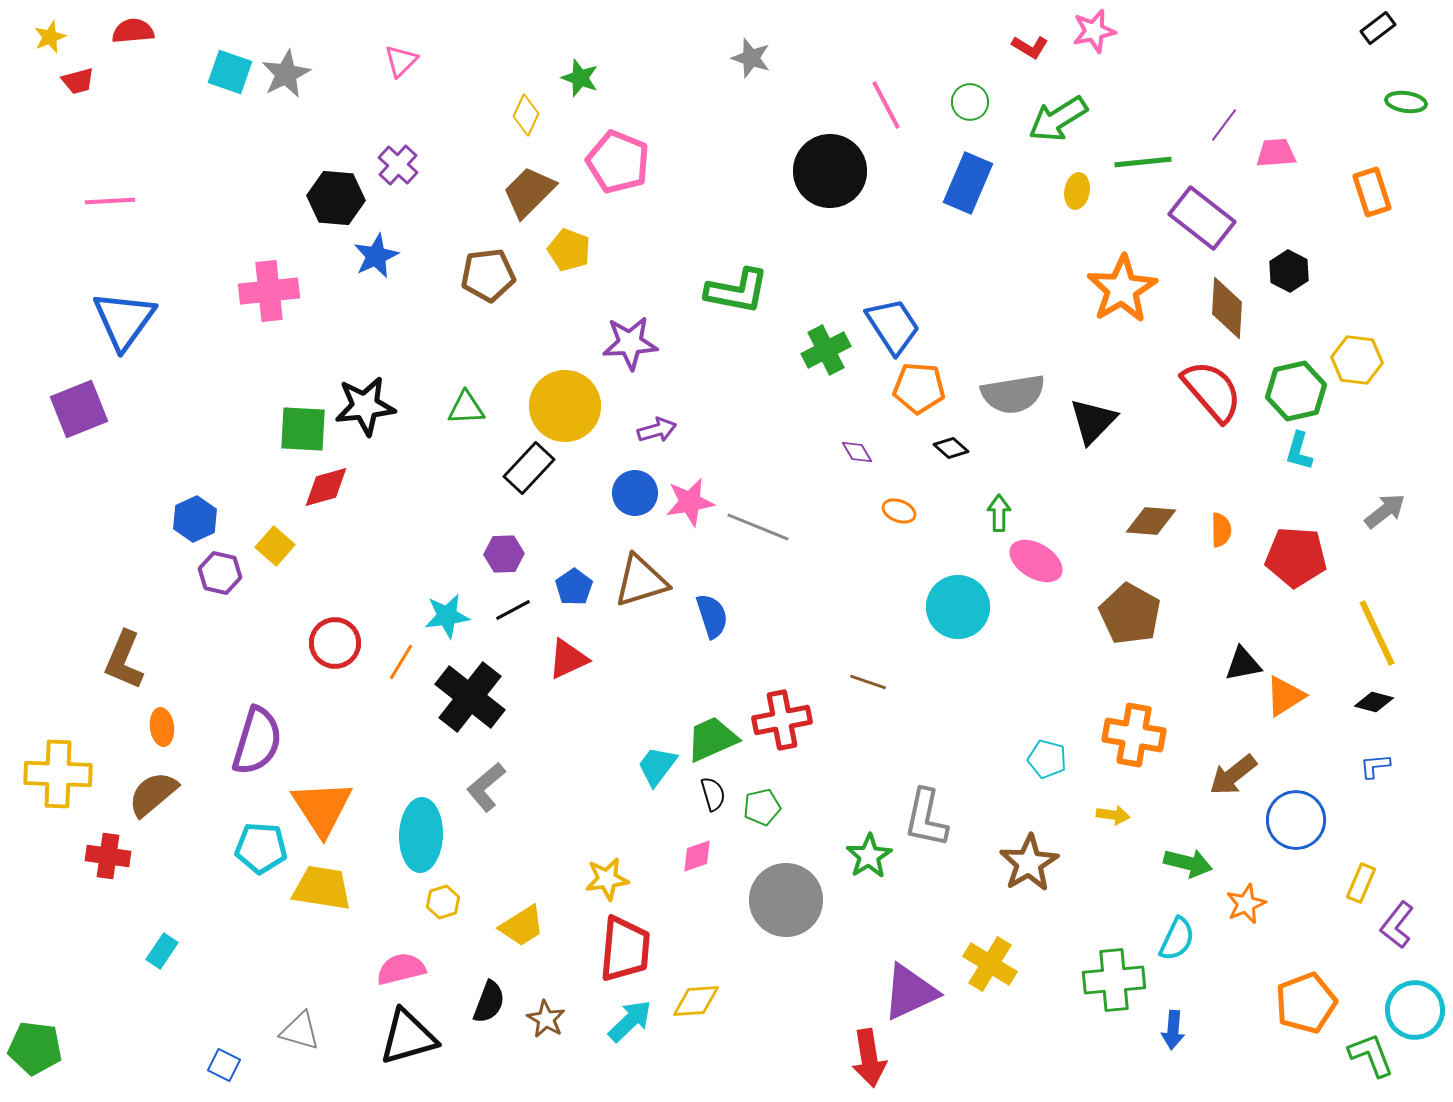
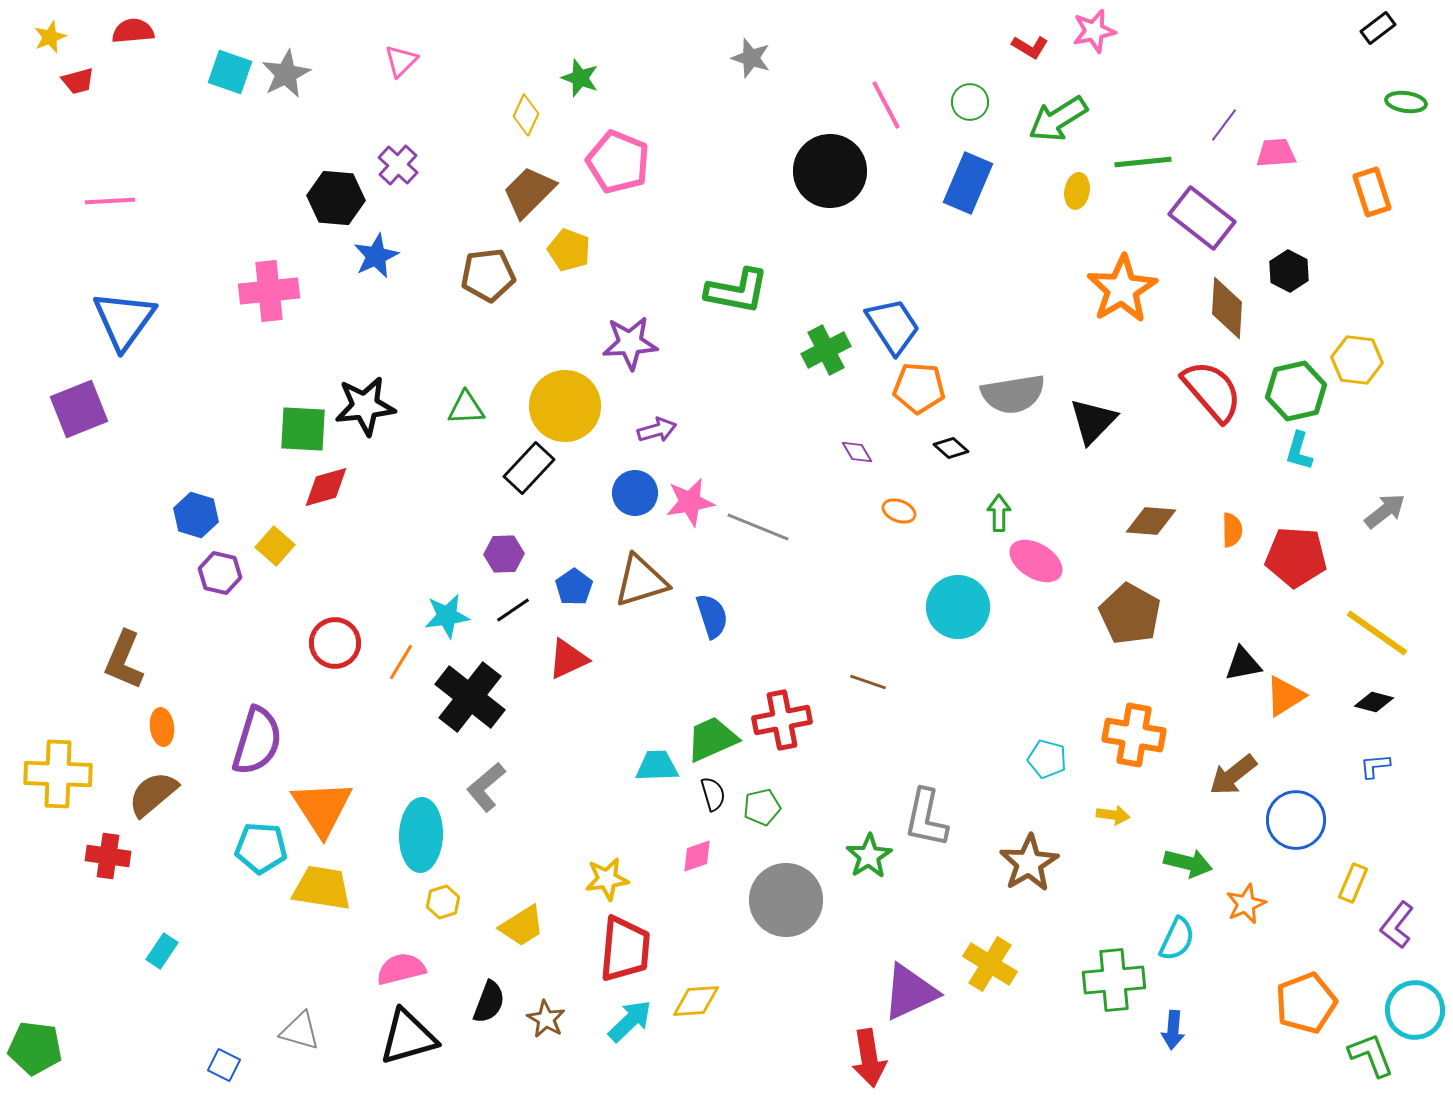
blue hexagon at (195, 519): moved 1 px right, 4 px up; rotated 18 degrees counterclockwise
orange semicircle at (1221, 530): moved 11 px right
black line at (513, 610): rotated 6 degrees counterclockwise
yellow line at (1377, 633): rotated 30 degrees counterclockwise
cyan trapezoid at (657, 766): rotated 51 degrees clockwise
yellow rectangle at (1361, 883): moved 8 px left
